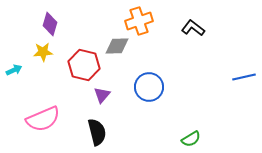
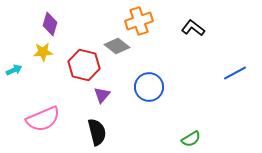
gray diamond: rotated 40 degrees clockwise
blue line: moved 9 px left, 4 px up; rotated 15 degrees counterclockwise
